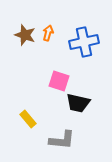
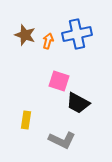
orange arrow: moved 8 px down
blue cross: moved 7 px left, 8 px up
black trapezoid: rotated 15 degrees clockwise
yellow rectangle: moved 2 px left, 1 px down; rotated 48 degrees clockwise
gray L-shape: rotated 20 degrees clockwise
